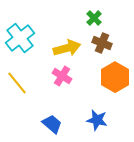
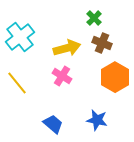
cyan cross: moved 1 px up
blue trapezoid: moved 1 px right
